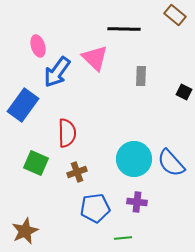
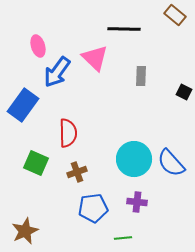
red semicircle: moved 1 px right
blue pentagon: moved 2 px left
